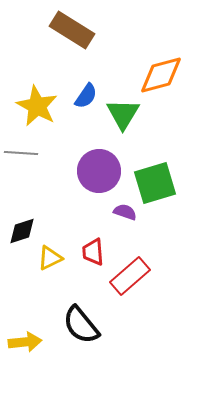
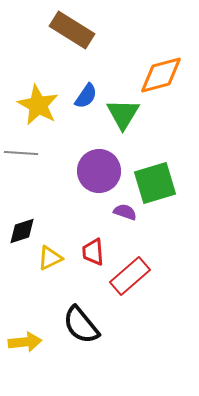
yellow star: moved 1 px right, 1 px up
